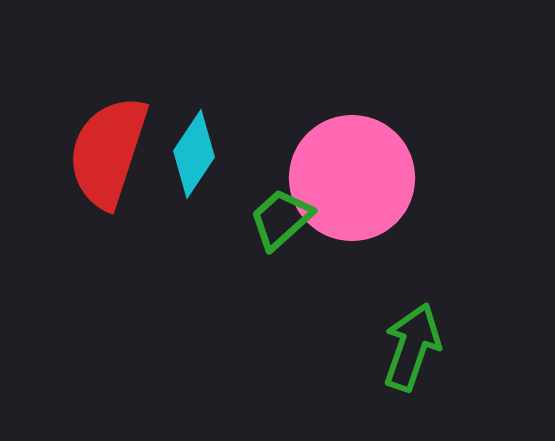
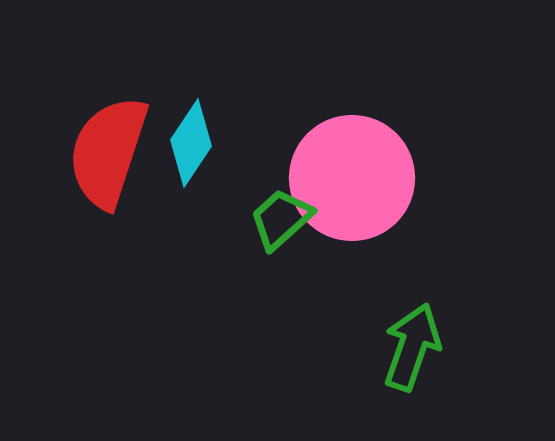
cyan diamond: moved 3 px left, 11 px up
